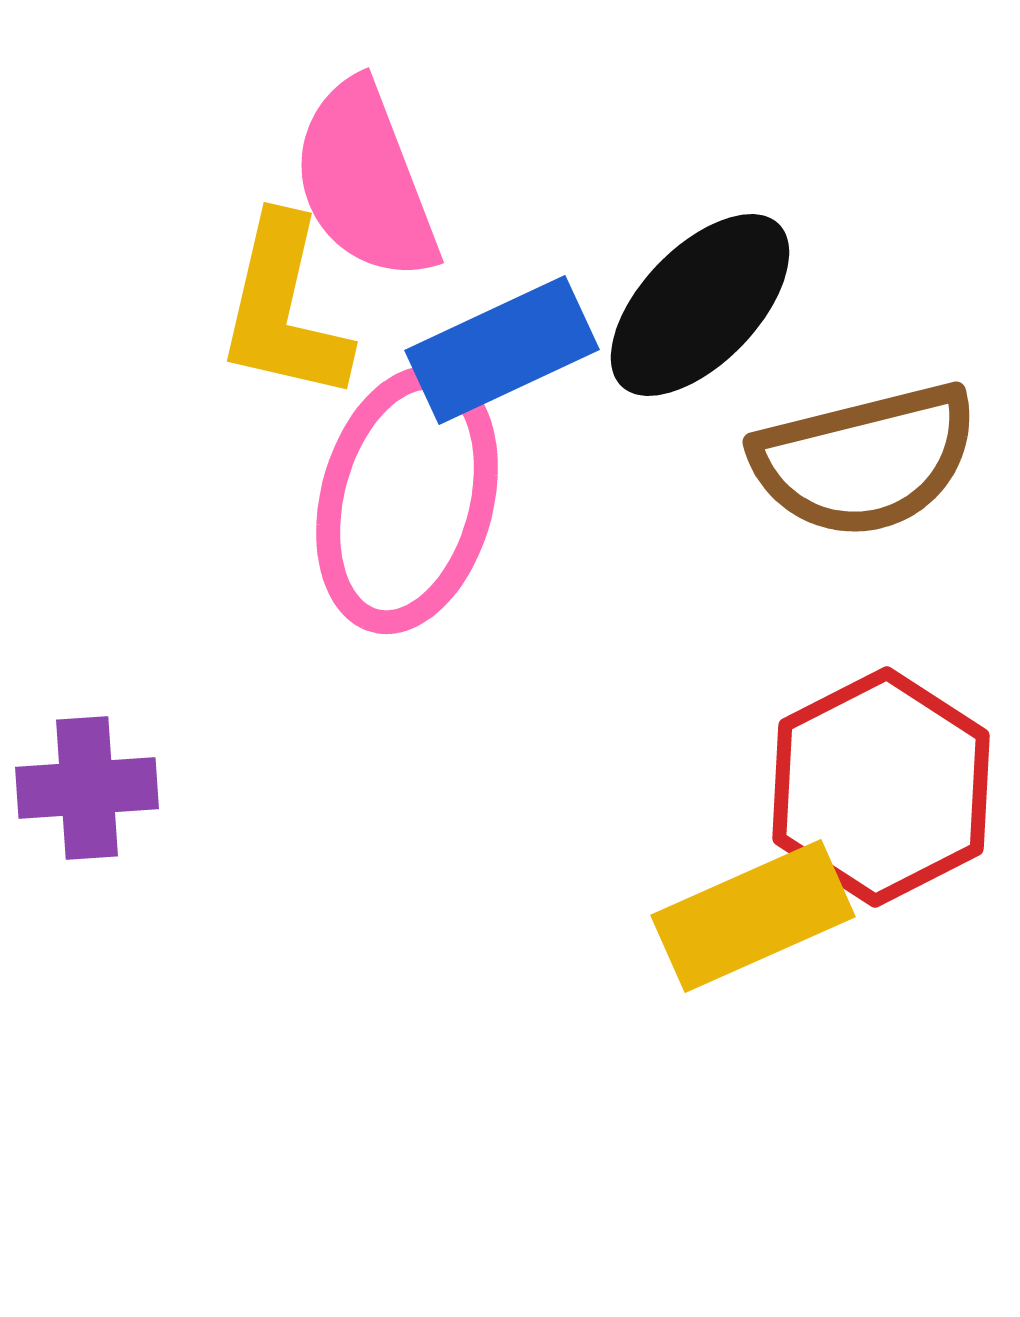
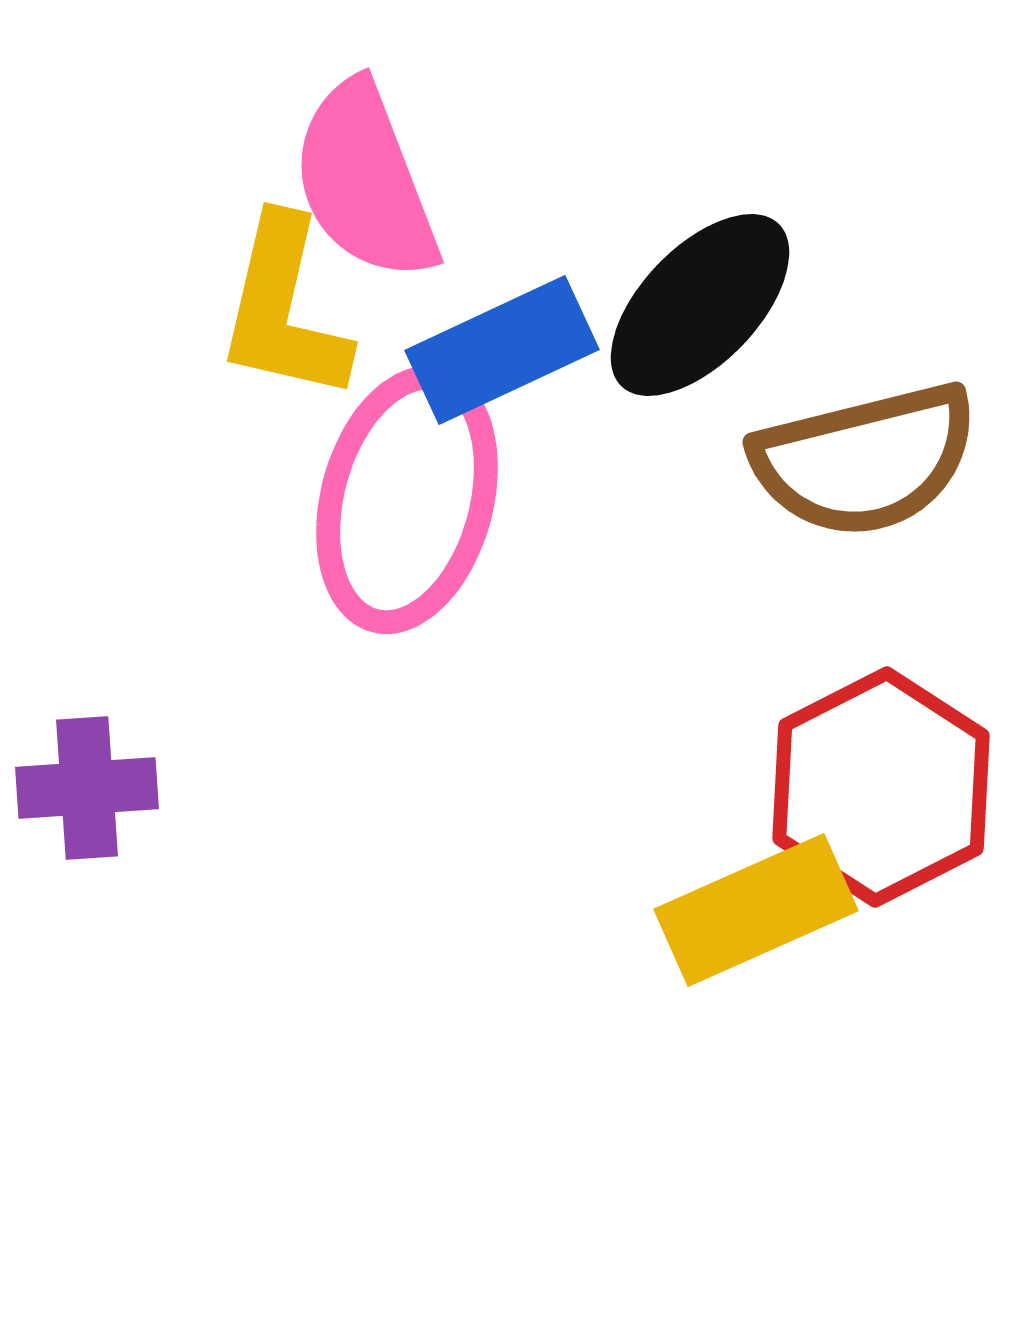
yellow rectangle: moved 3 px right, 6 px up
